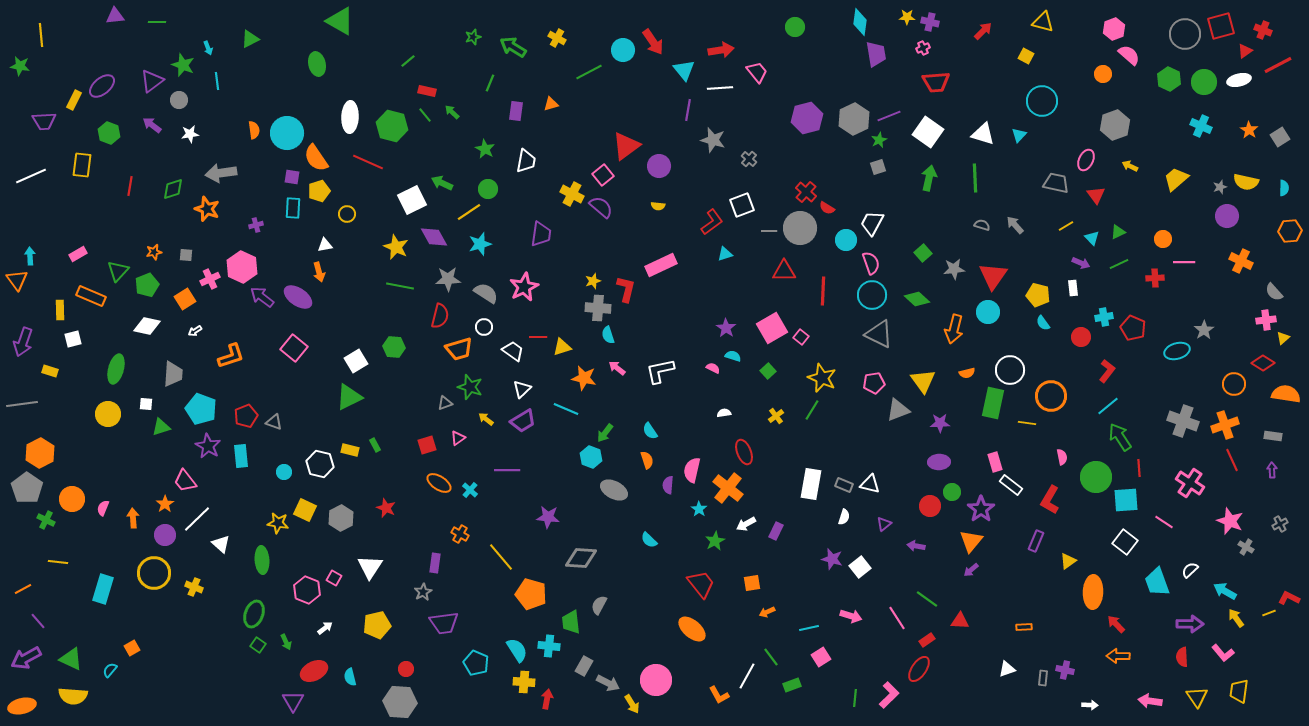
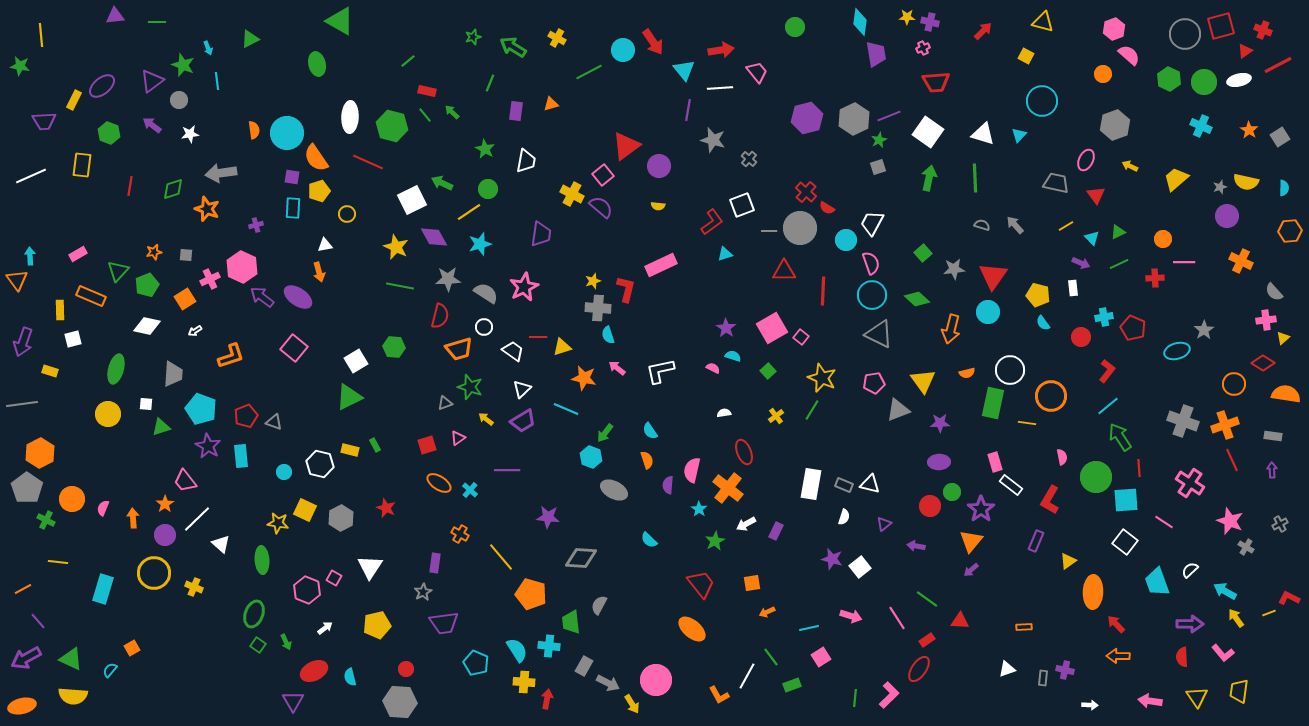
orange arrow at (954, 329): moved 3 px left
